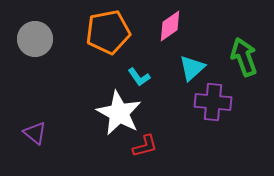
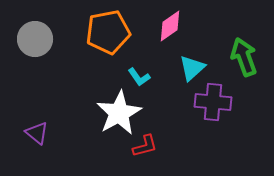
white star: rotated 15 degrees clockwise
purple triangle: moved 2 px right
